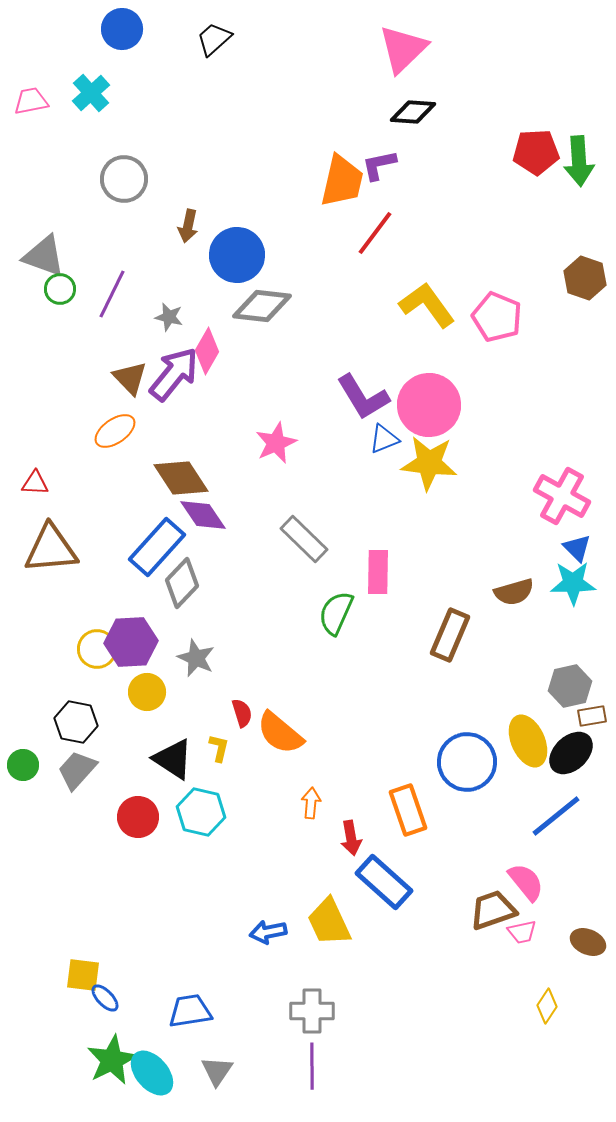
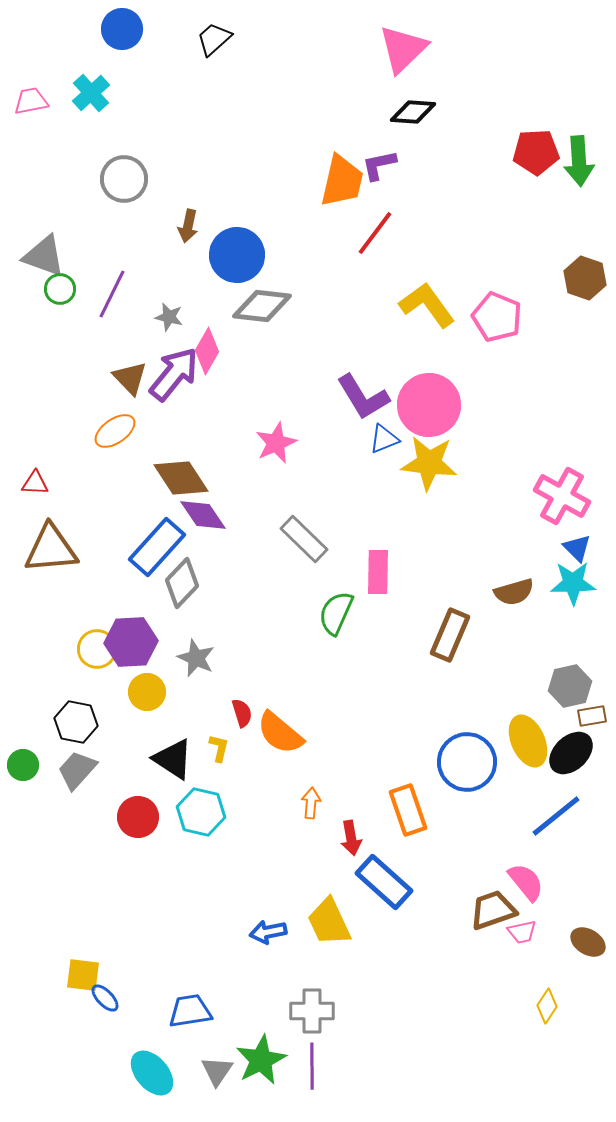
brown ellipse at (588, 942): rotated 8 degrees clockwise
green star at (112, 1060): moved 149 px right
